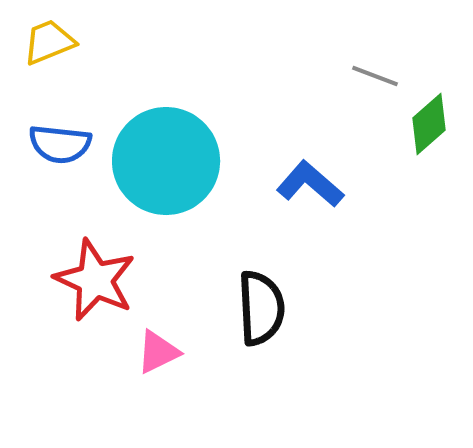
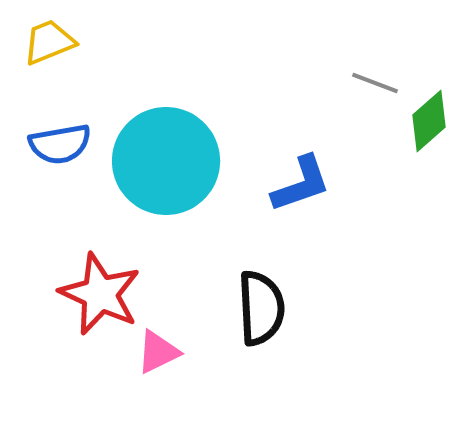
gray line: moved 7 px down
green diamond: moved 3 px up
blue semicircle: rotated 16 degrees counterclockwise
blue L-shape: moved 9 px left; rotated 120 degrees clockwise
red star: moved 5 px right, 14 px down
